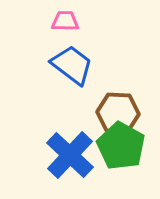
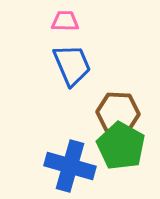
blue trapezoid: rotated 30 degrees clockwise
blue cross: moved 11 px down; rotated 27 degrees counterclockwise
